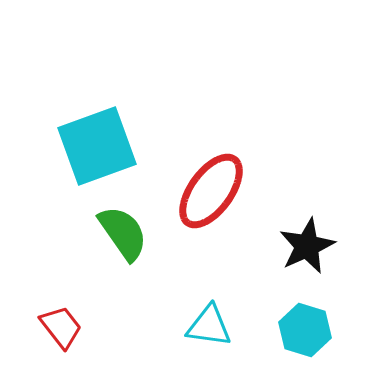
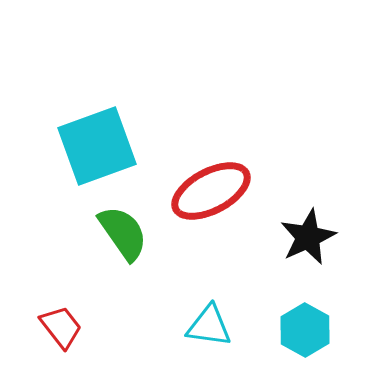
red ellipse: rotated 26 degrees clockwise
black star: moved 1 px right, 9 px up
cyan hexagon: rotated 12 degrees clockwise
